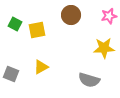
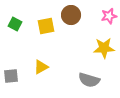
yellow square: moved 9 px right, 4 px up
gray square: moved 2 px down; rotated 28 degrees counterclockwise
